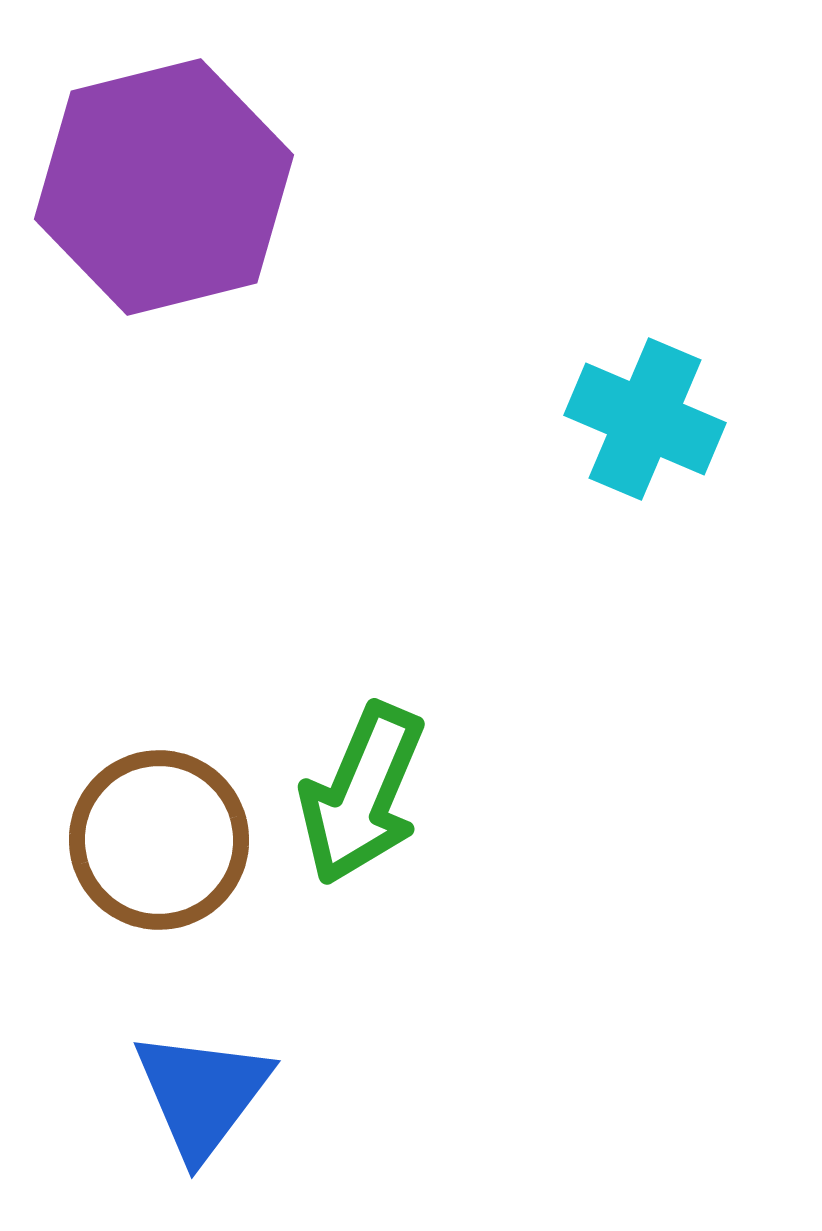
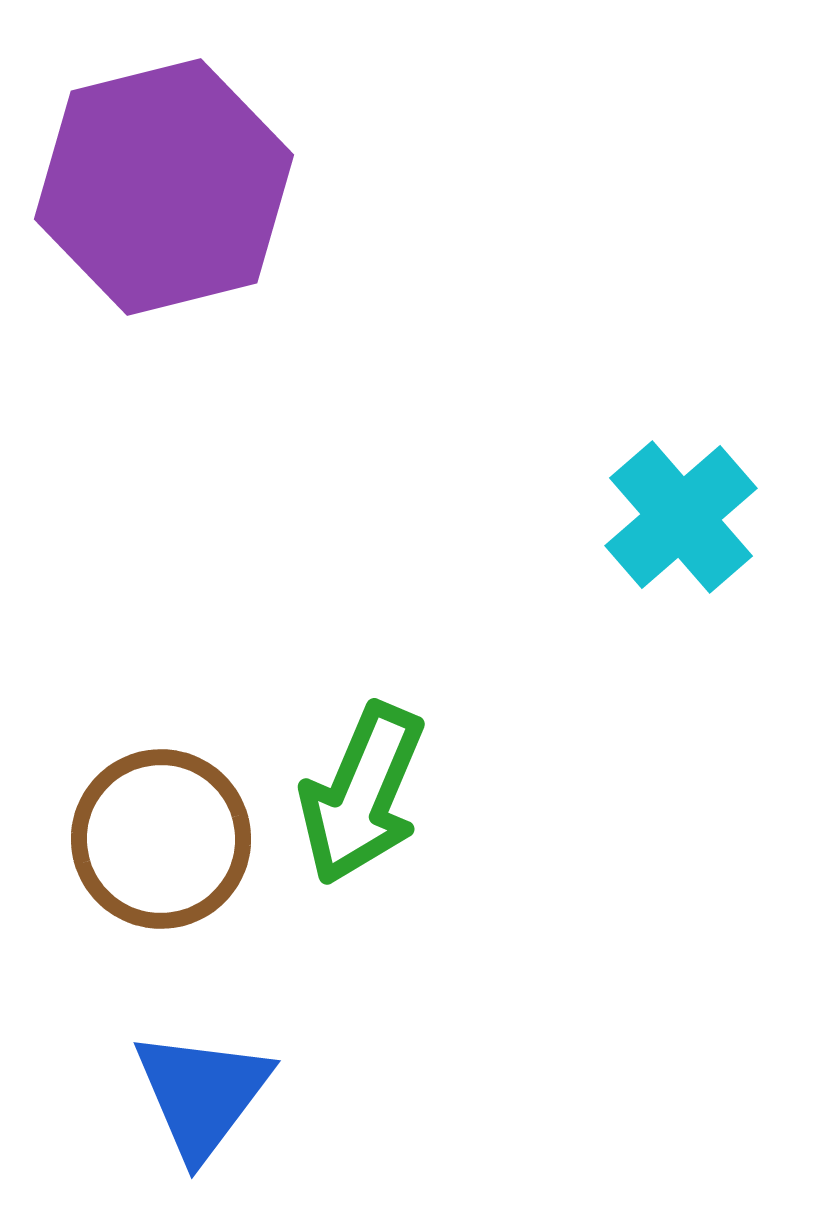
cyan cross: moved 36 px right, 98 px down; rotated 26 degrees clockwise
brown circle: moved 2 px right, 1 px up
